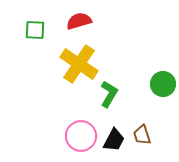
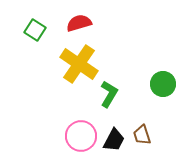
red semicircle: moved 2 px down
green square: rotated 30 degrees clockwise
